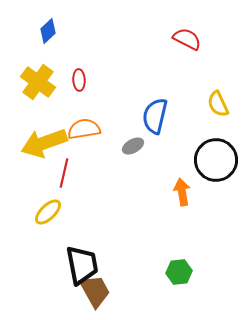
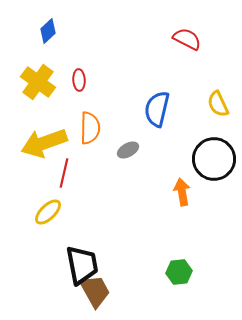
blue semicircle: moved 2 px right, 7 px up
orange semicircle: moved 6 px right, 1 px up; rotated 100 degrees clockwise
gray ellipse: moved 5 px left, 4 px down
black circle: moved 2 px left, 1 px up
